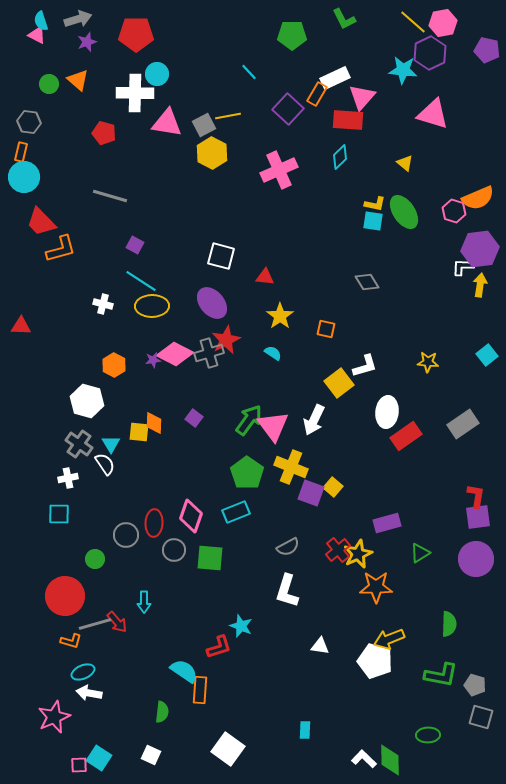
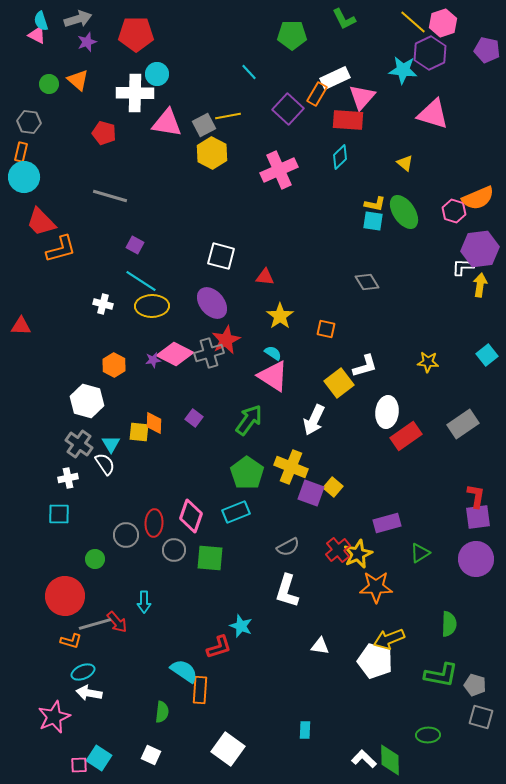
pink hexagon at (443, 23): rotated 8 degrees counterclockwise
pink triangle at (273, 426): moved 50 px up; rotated 20 degrees counterclockwise
